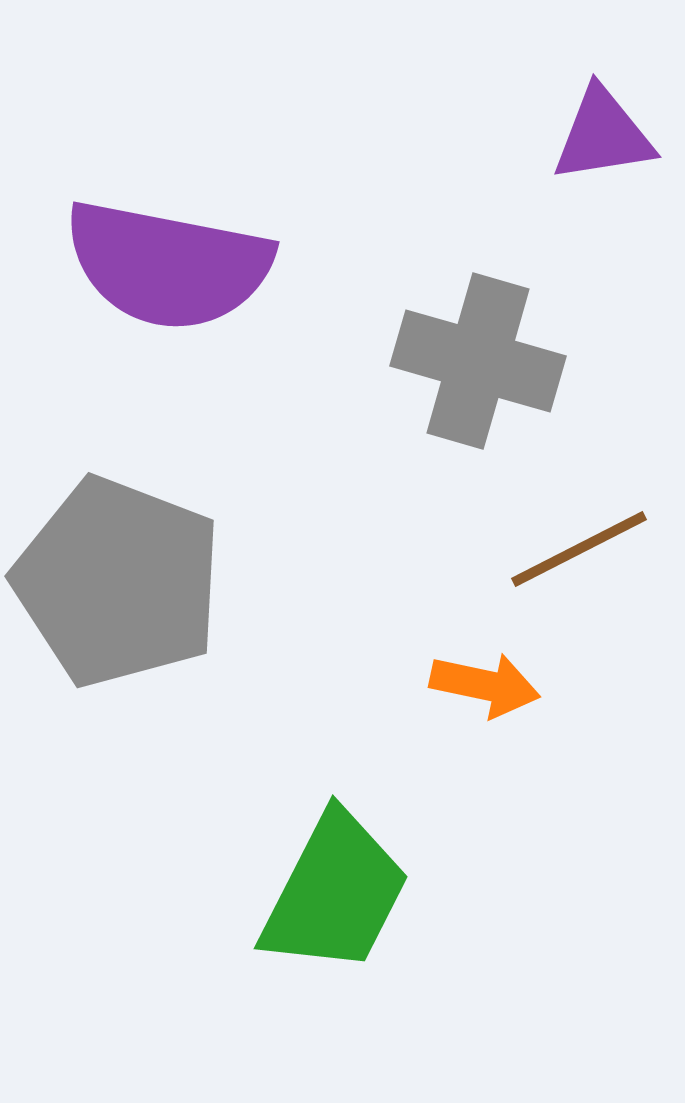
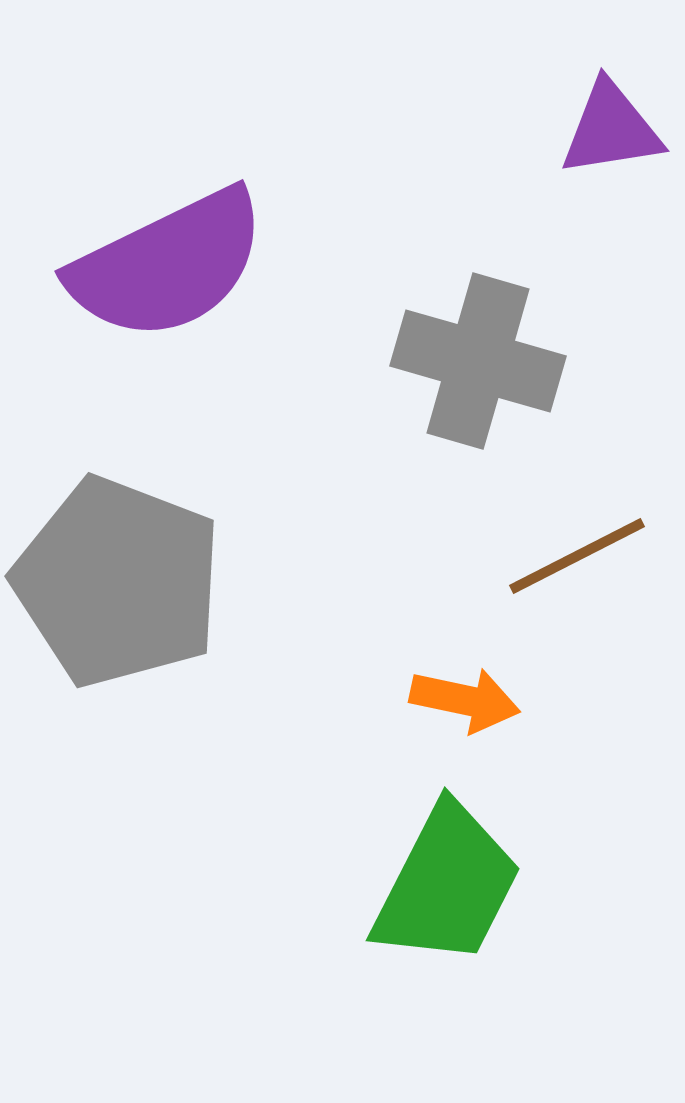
purple triangle: moved 8 px right, 6 px up
purple semicircle: rotated 37 degrees counterclockwise
brown line: moved 2 px left, 7 px down
orange arrow: moved 20 px left, 15 px down
green trapezoid: moved 112 px right, 8 px up
